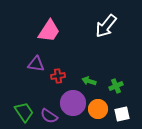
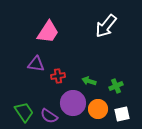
pink trapezoid: moved 1 px left, 1 px down
